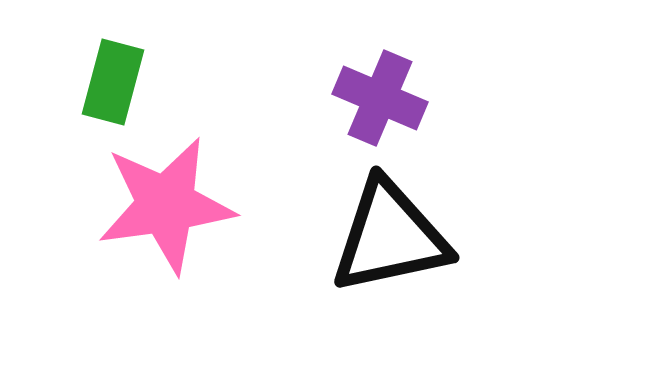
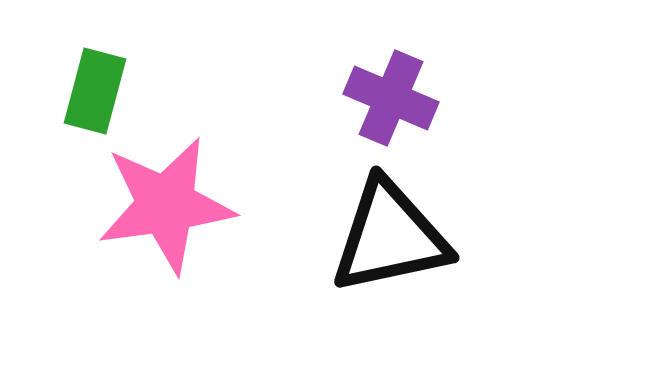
green rectangle: moved 18 px left, 9 px down
purple cross: moved 11 px right
